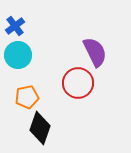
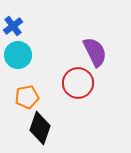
blue cross: moved 2 px left
